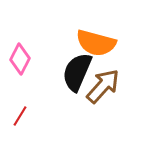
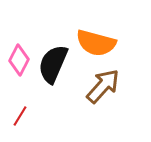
pink diamond: moved 1 px left, 1 px down
black semicircle: moved 24 px left, 8 px up
